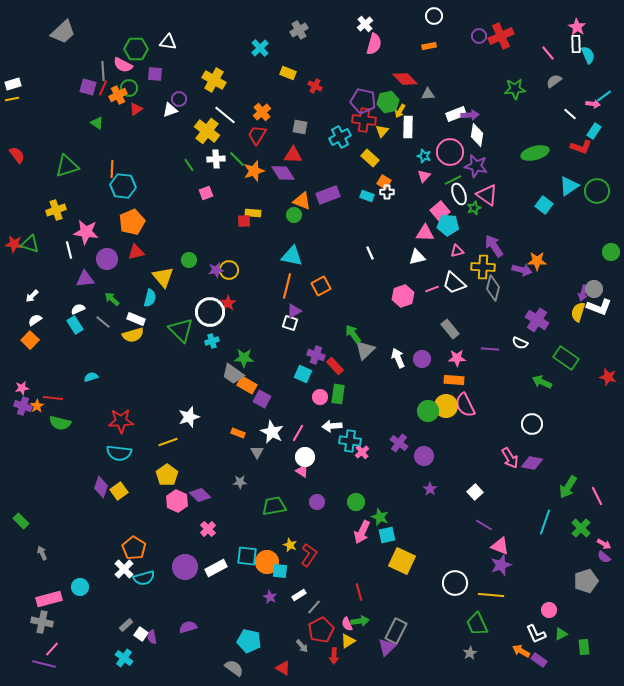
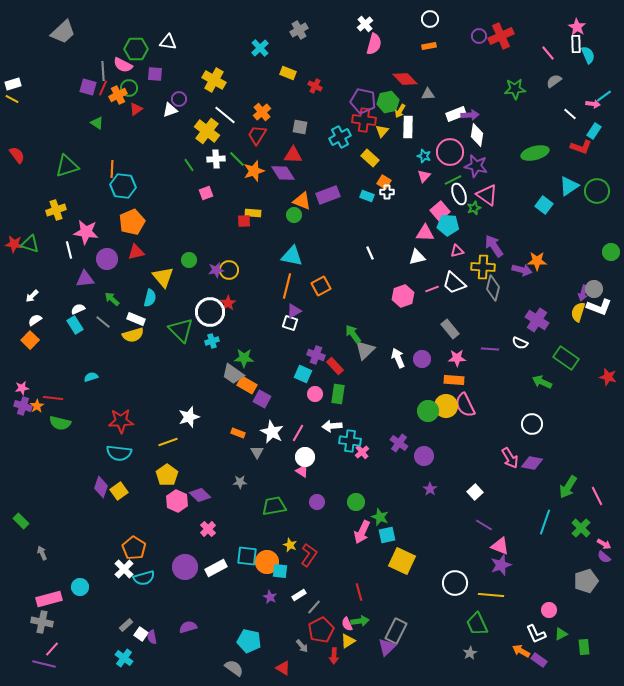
white circle at (434, 16): moved 4 px left, 3 px down
yellow line at (12, 99): rotated 40 degrees clockwise
pink circle at (320, 397): moved 5 px left, 3 px up
